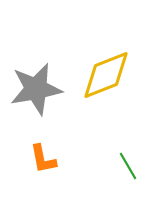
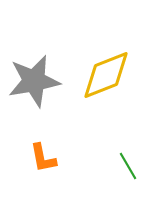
gray star: moved 2 px left, 8 px up
orange L-shape: moved 1 px up
